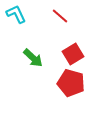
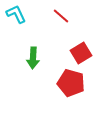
red line: moved 1 px right
red square: moved 8 px right, 1 px up
green arrow: rotated 50 degrees clockwise
